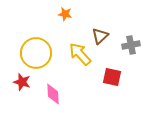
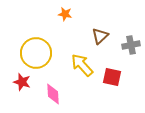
yellow arrow: moved 2 px right, 11 px down
